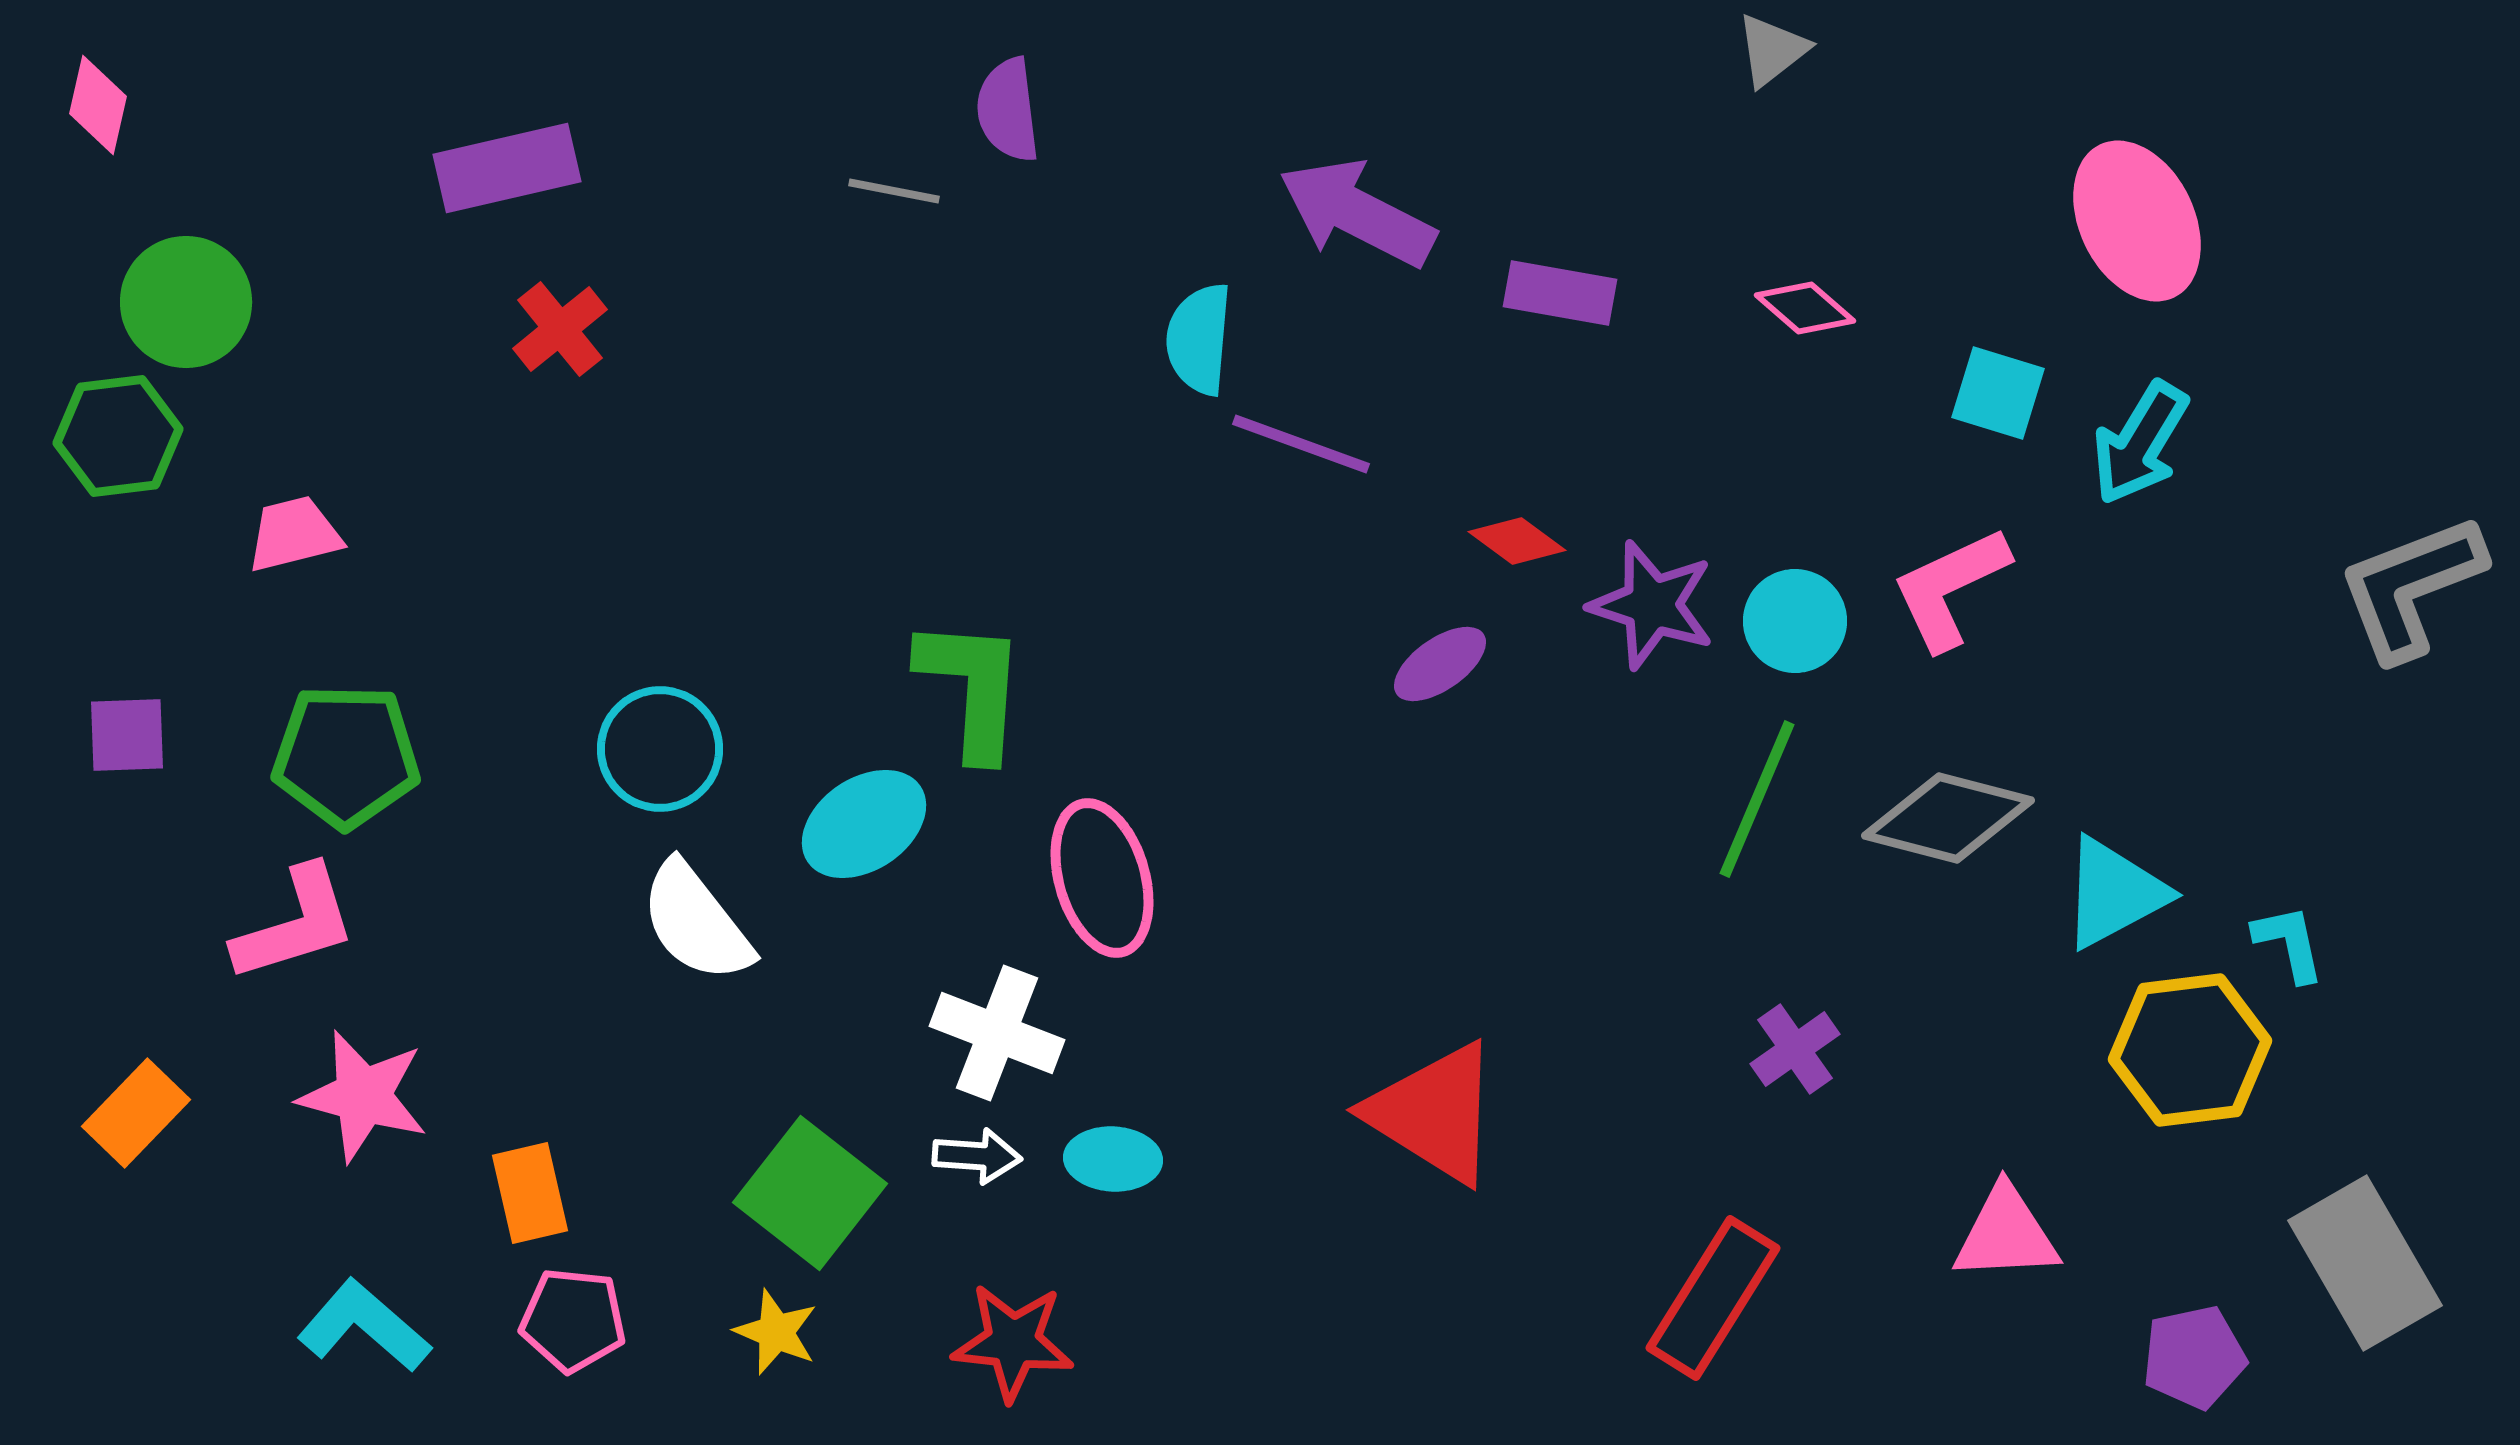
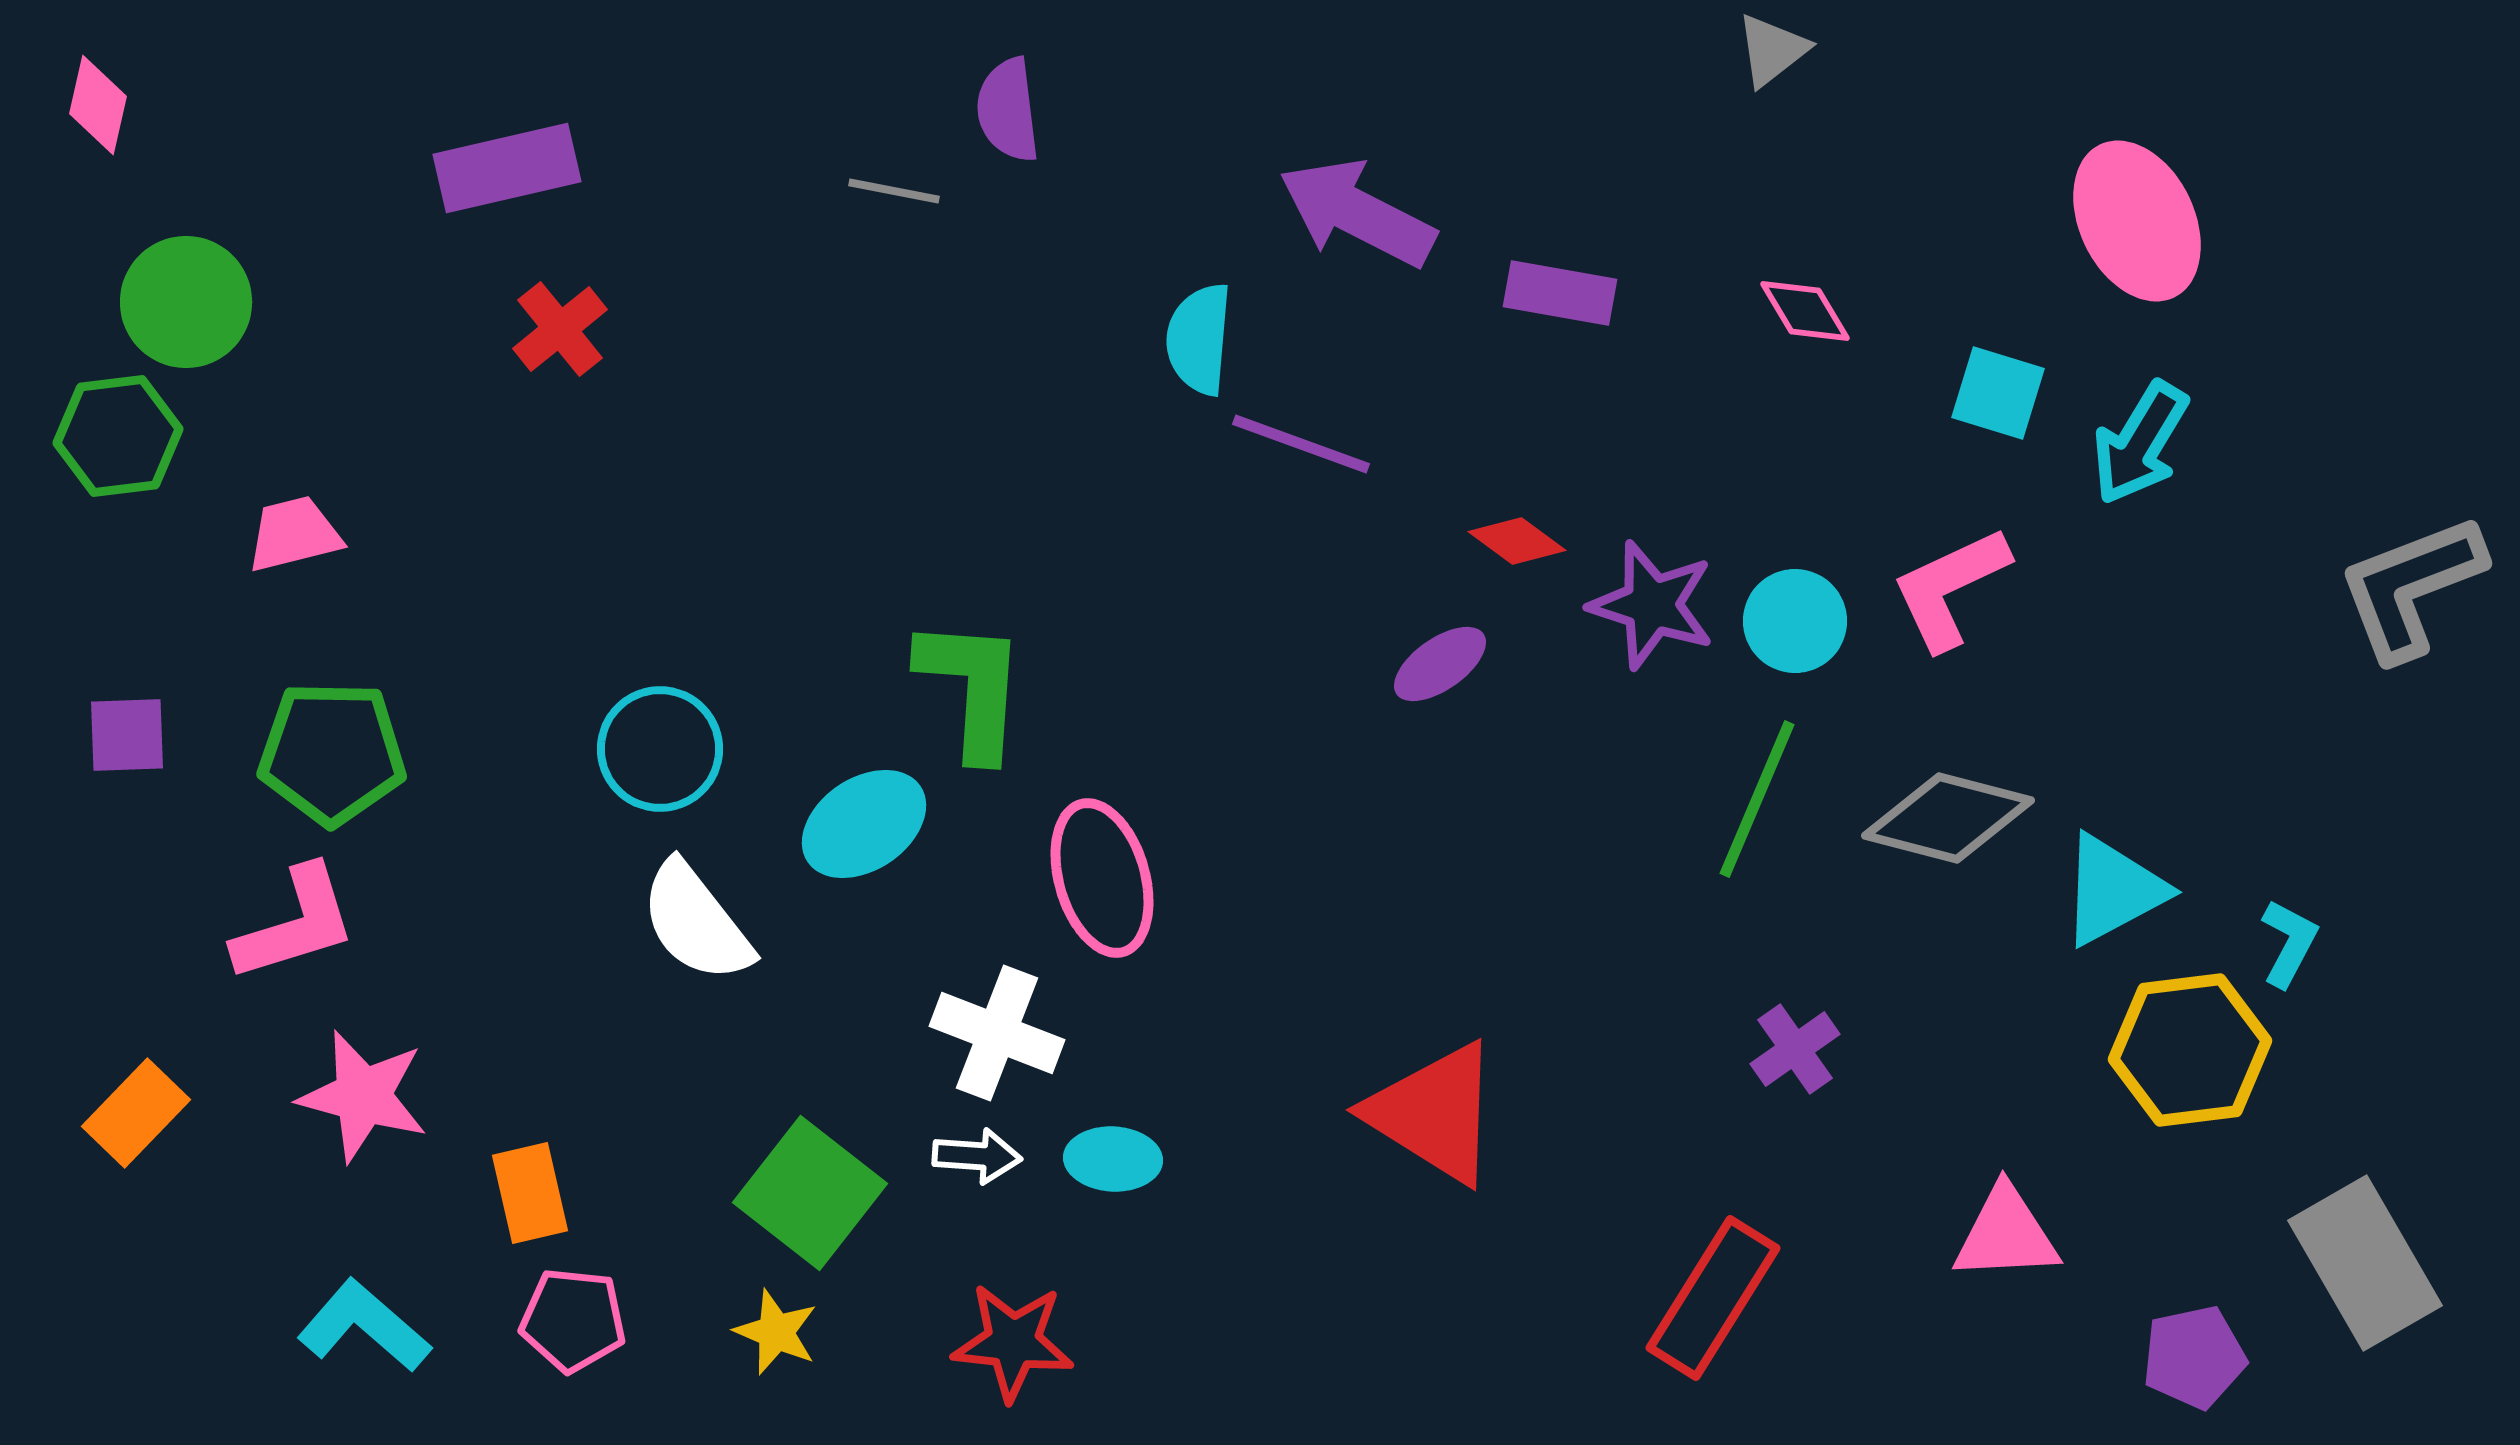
pink diamond at (1805, 308): moved 3 px down; rotated 18 degrees clockwise
green pentagon at (346, 756): moved 14 px left, 3 px up
cyan triangle at (2114, 893): moved 1 px left, 3 px up
cyan L-shape at (2289, 943): rotated 40 degrees clockwise
